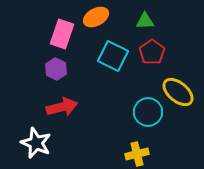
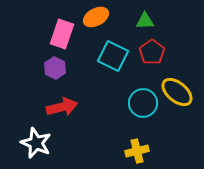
purple hexagon: moved 1 px left, 1 px up
yellow ellipse: moved 1 px left
cyan circle: moved 5 px left, 9 px up
yellow cross: moved 3 px up
